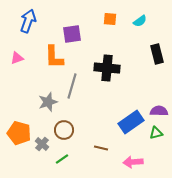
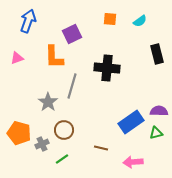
purple square: rotated 18 degrees counterclockwise
gray star: rotated 18 degrees counterclockwise
gray cross: rotated 24 degrees clockwise
